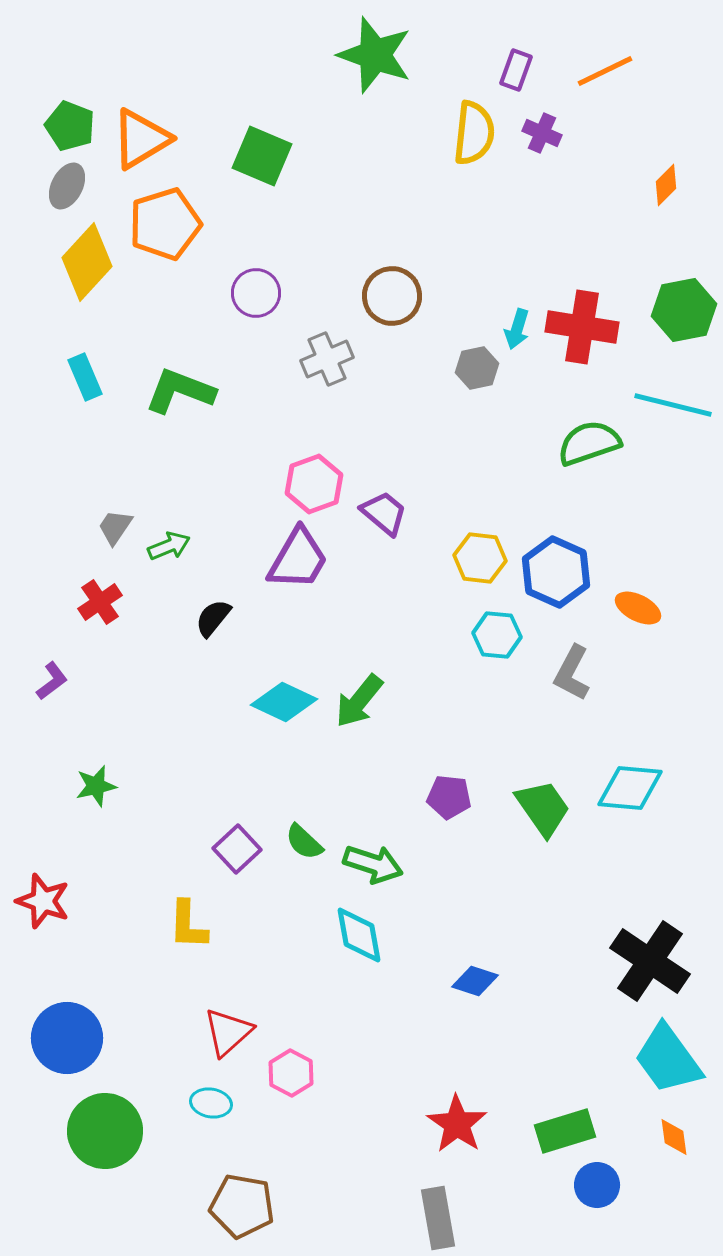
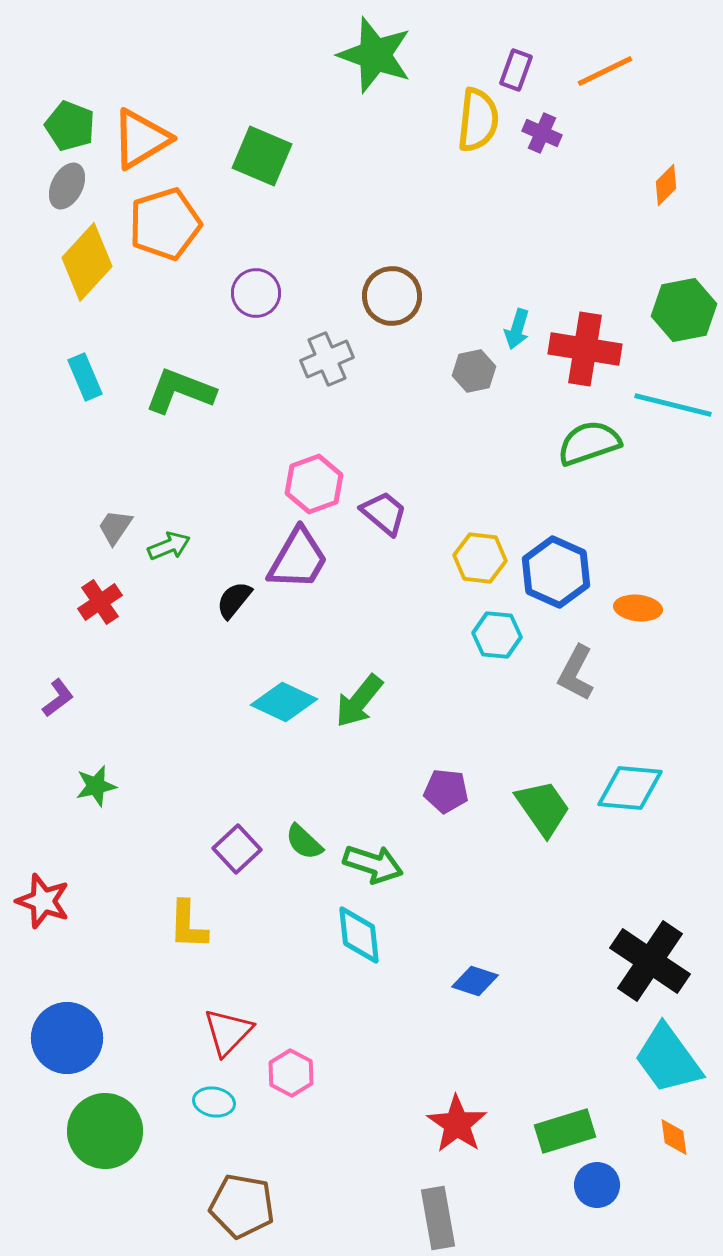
yellow semicircle at (474, 133): moved 4 px right, 13 px up
red cross at (582, 327): moved 3 px right, 22 px down
gray hexagon at (477, 368): moved 3 px left, 3 px down
orange ellipse at (638, 608): rotated 21 degrees counterclockwise
black semicircle at (213, 618): moved 21 px right, 18 px up
gray L-shape at (572, 673): moved 4 px right
purple L-shape at (52, 681): moved 6 px right, 17 px down
purple pentagon at (449, 797): moved 3 px left, 6 px up
cyan diamond at (359, 935): rotated 4 degrees clockwise
red triangle at (228, 1032): rotated 4 degrees counterclockwise
cyan ellipse at (211, 1103): moved 3 px right, 1 px up
